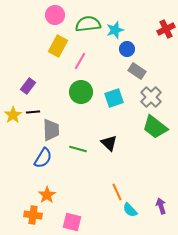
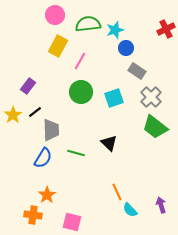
blue circle: moved 1 px left, 1 px up
black line: moved 2 px right; rotated 32 degrees counterclockwise
green line: moved 2 px left, 4 px down
purple arrow: moved 1 px up
